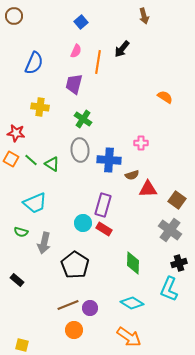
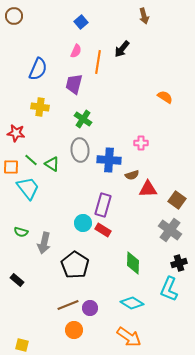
blue semicircle: moved 4 px right, 6 px down
orange square: moved 8 px down; rotated 28 degrees counterclockwise
cyan trapezoid: moved 7 px left, 15 px up; rotated 105 degrees counterclockwise
red rectangle: moved 1 px left, 1 px down
